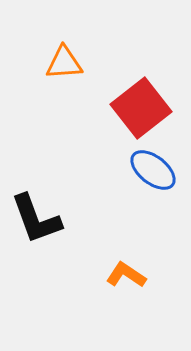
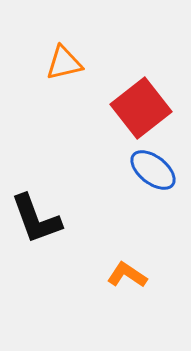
orange triangle: rotated 9 degrees counterclockwise
orange L-shape: moved 1 px right
